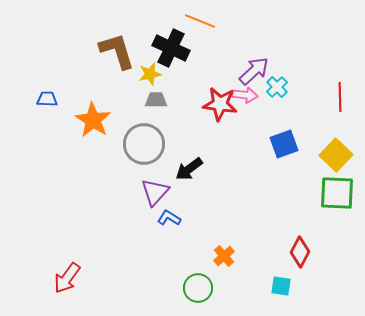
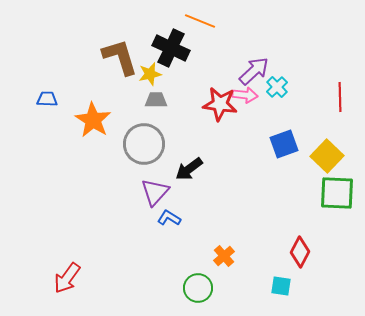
brown L-shape: moved 3 px right, 6 px down
yellow square: moved 9 px left, 1 px down
